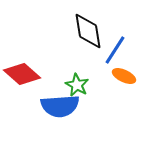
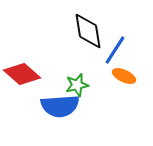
green star: rotated 30 degrees clockwise
